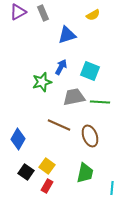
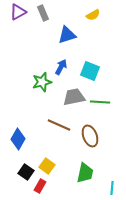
red rectangle: moved 7 px left
